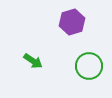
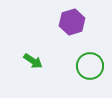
green circle: moved 1 px right
